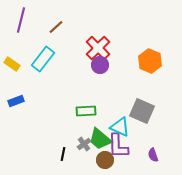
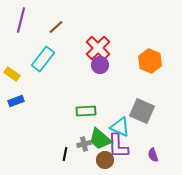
yellow rectangle: moved 10 px down
gray cross: rotated 24 degrees clockwise
black line: moved 2 px right
